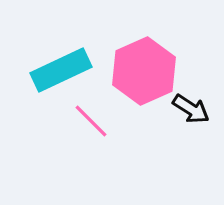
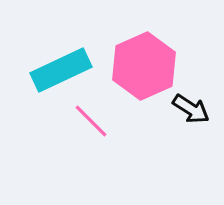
pink hexagon: moved 5 px up
